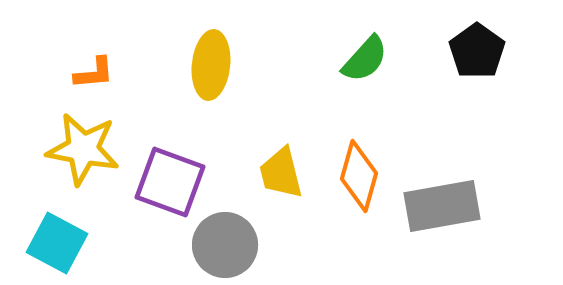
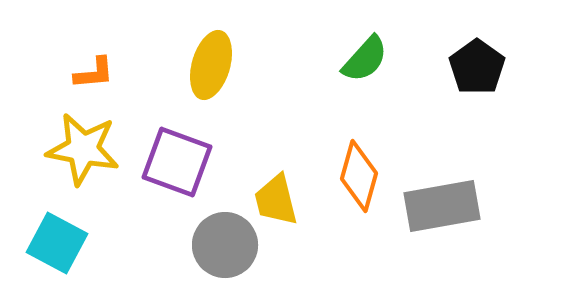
black pentagon: moved 16 px down
yellow ellipse: rotated 10 degrees clockwise
yellow trapezoid: moved 5 px left, 27 px down
purple square: moved 7 px right, 20 px up
